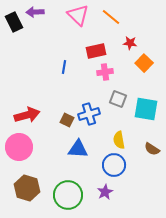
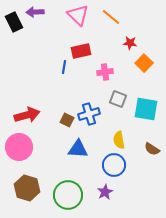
red rectangle: moved 15 px left
